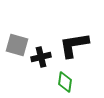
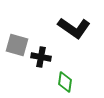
black L-shape: moved 17 px up; rotated 136 degrees counterclockwise
black cross: rotated 24 degrees clockwise
